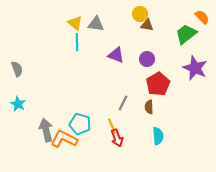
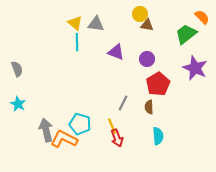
purple triangle: moved 3 px up
